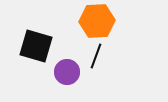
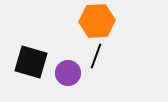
black square: moved 5 px left, 16 px down
purple circle: moved 1 px right, 1 px down
